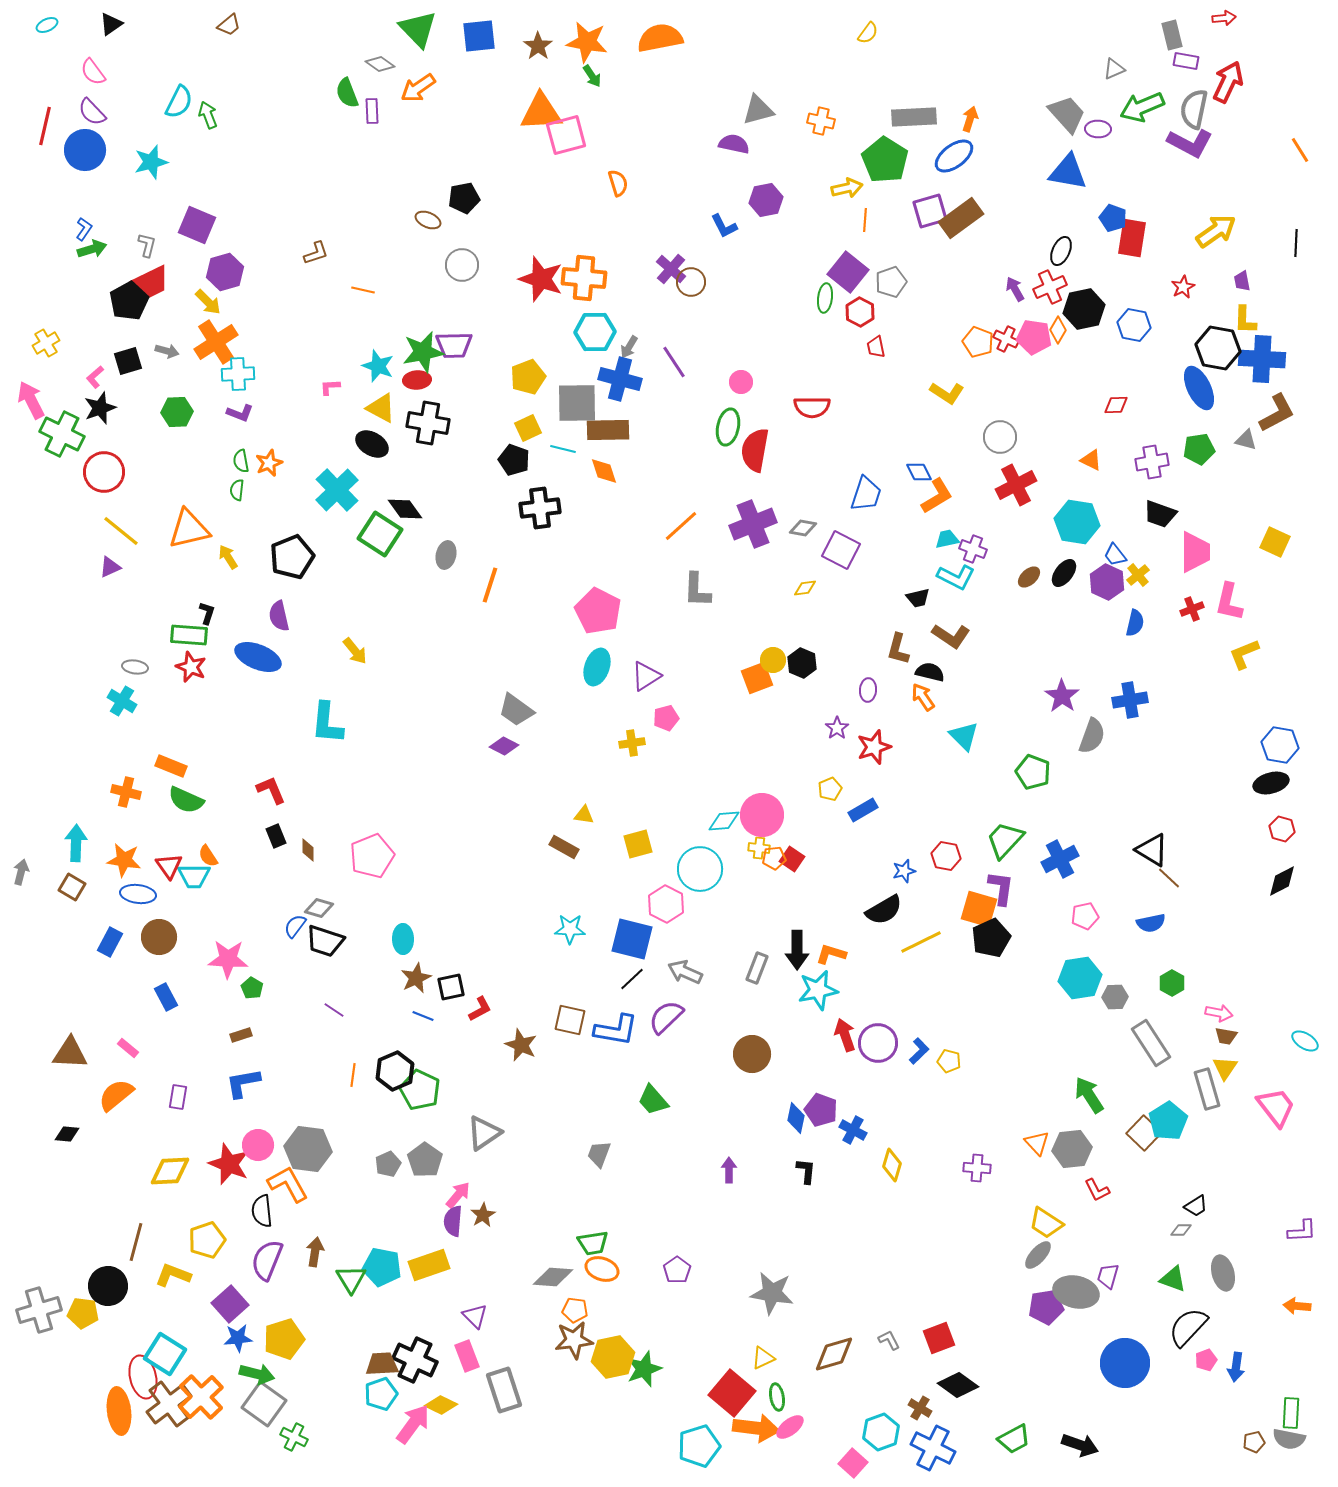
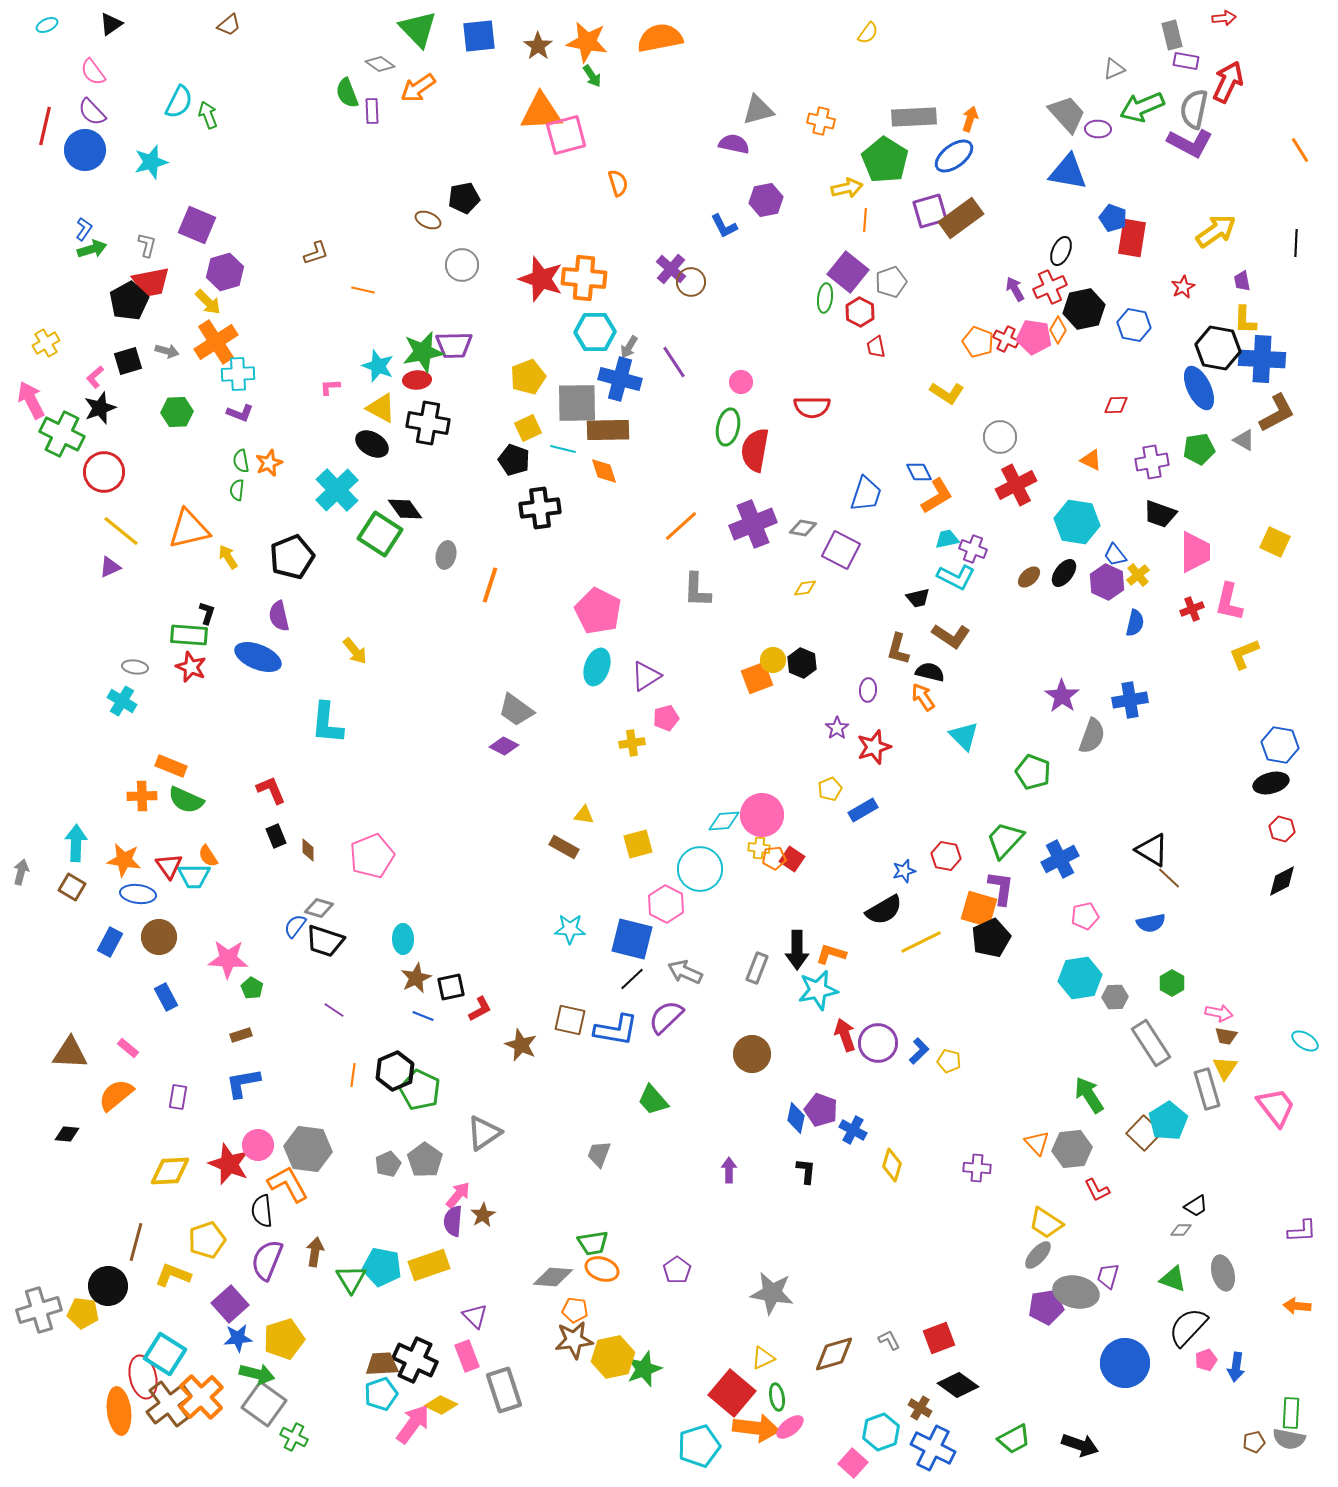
red trapezoid at (151, 282): rotated 15 degrees clockwise
gray triangle at (1246, 440): moved 2 px left; rotated 15 degrees clockwise
orange cross at (126, 792): moved 16 px right, 4 px down; rotated 16 degrees counterclockwise
